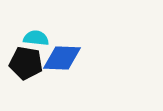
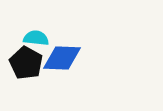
black pentagon: rotated 20 degrees clockwise
